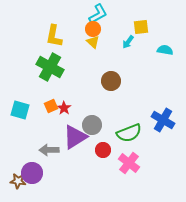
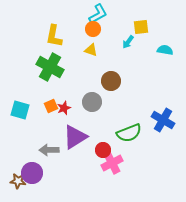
yellow triangle: moved 2 px left, 8 px down; rotated 24 degrees counterclockwise
red star: rotated 16 degrees clockwise
gray circle: moved 23 px up
pink cross: moved 17 px left; rotated 25 degrees clockwise
